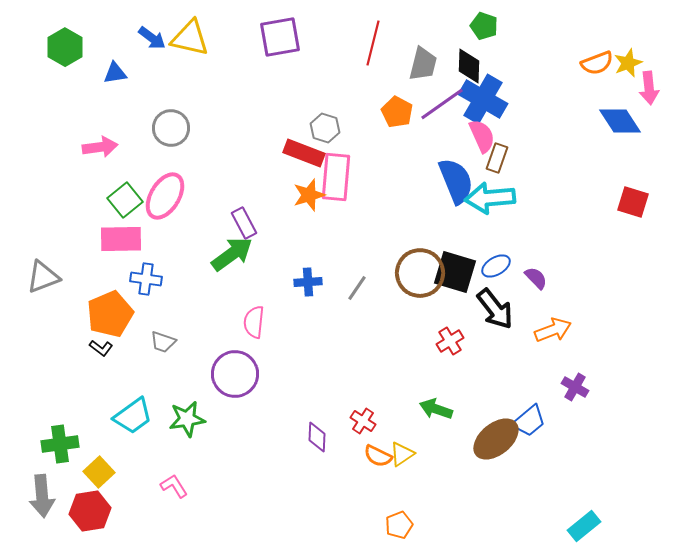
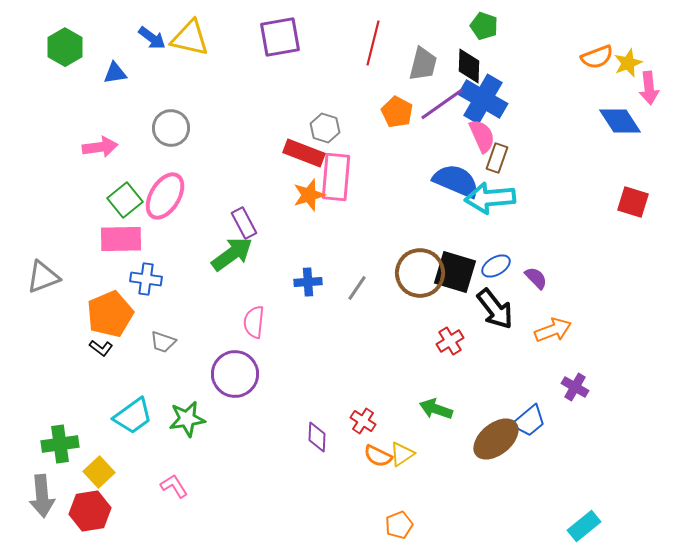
orange semicircle at (597, 63): moved 6 px up
blue semicircle at (456, 181): rotated 45 degrees counterclockwise
